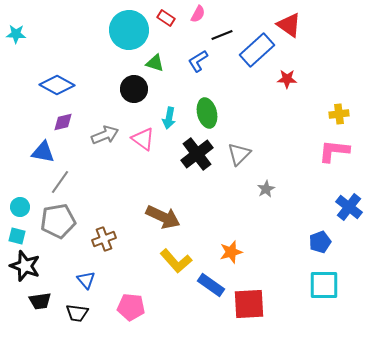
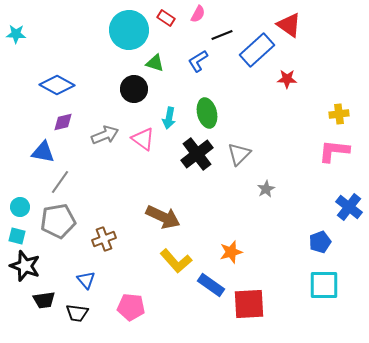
black trapezoid at (40, 301): moved 4 px right, 1 px up
